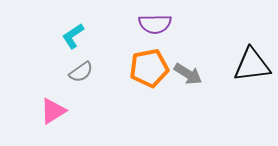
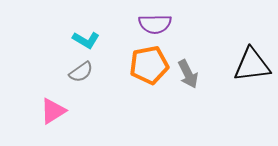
cyan L-shape: moved 13 px right, 4 px down; rotated 116 degrees counterclockwise
orange pentagon: moved 3 px up
gray arrow: rotated 32 degrees clockwise
